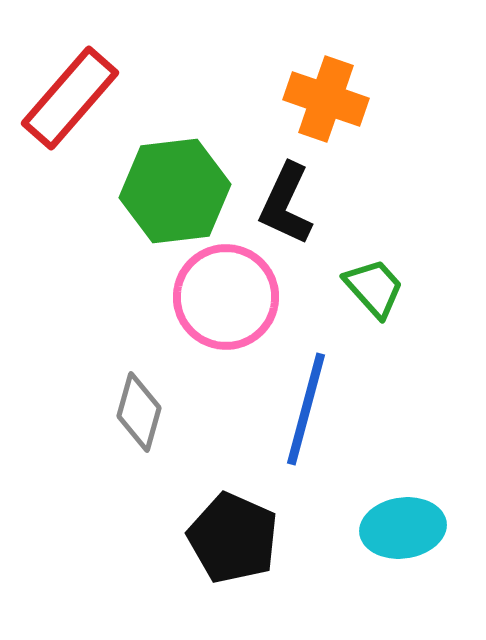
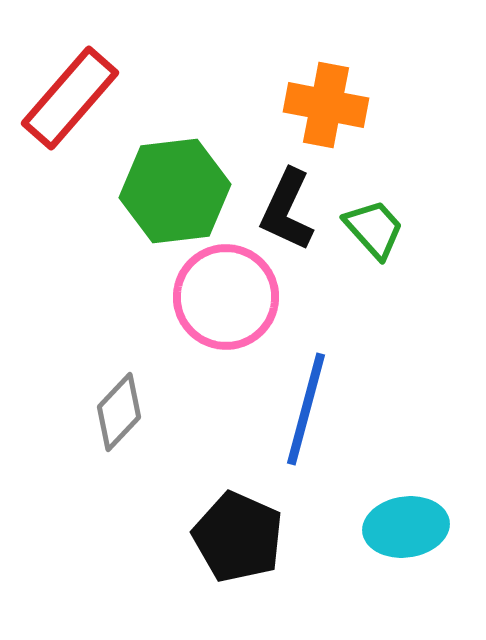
orange cross: moved 6 px down; rotated 8 degrees counterclockwise
black L-shape: moved 1 px right, 6 px down
green trapezoid: moved 59 px up
gray diamond: moved 20 px left; rotated 28 degrees clockwise
cyan ellipse: moved 3 px right, 1 px up
black pentagon: moved 5 px right, 1 px up
